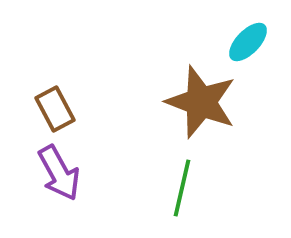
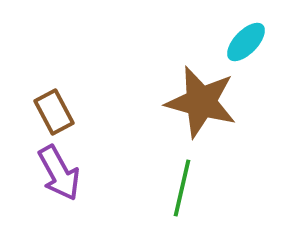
cyan ellipse: moved 2 px left
brown star: rotated 6 degrees counterclockwise
brown rectangle: moved 1 px left, 3 px down
